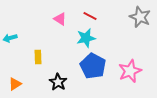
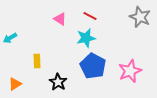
cyan arrow: rotated 16 degrees counterclockwise
yellow rectangle: moved 1 px left, 4 px down
